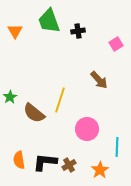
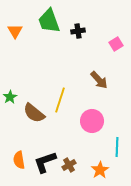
pink circle: moved 5 px right, 8 px up
black L-shape: rotated 25 degrees counterclockwise
